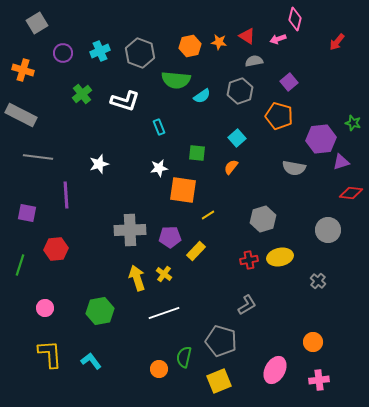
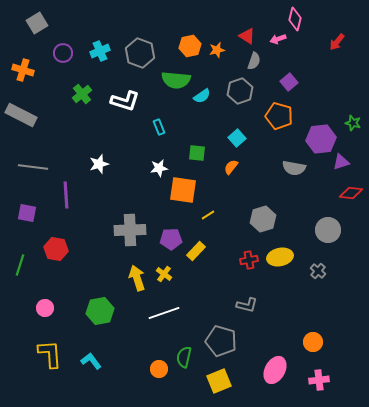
orange star at (219, 42): moved 2 px left, 8 px down; rotated 21 degrees counterclockwise
gray semicircle at (254, 61): rotated 120 degrees clockwise
gray line at (38, 157): moved 5 px left, 10 px down
purple pentagon at (170, 237): moved 1 px right, 2 px down
red hexagon at (56, 249): rotated 15 degrees clockwise
gray cross at (318, 281): moved 10 px up
gray L-shape at (247, 305): rotated 45 degrees clockwise
